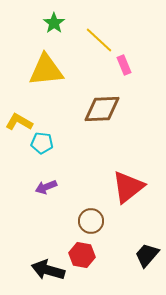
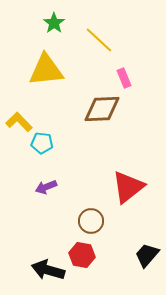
pink rectangle: moved 13 px down
yellow L-shape: rotated 16 degrees clockwise
